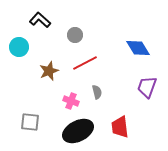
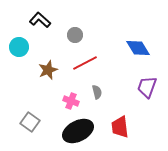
brown star: moved 1 px left, 1 px up
gray square: rotated 30 degrees clockwise
